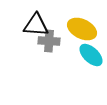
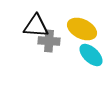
black triangle: moved 1 px down
